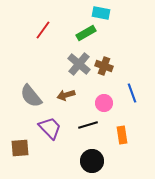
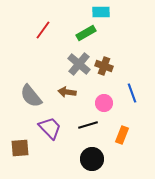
cyan rectangle: moved 1 px up; rotated 12 degrees counterclockwise
brown arrow: moved 1 px right, 3 px up; rotated 24 degrees clockwise
orange rectangle: rotated 30 degrees clockwise
black circle: moved 2 px up
